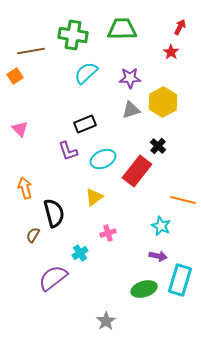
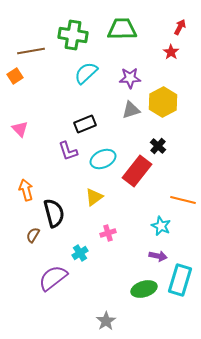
orange arrow: moved 1 px right, 2 px down
